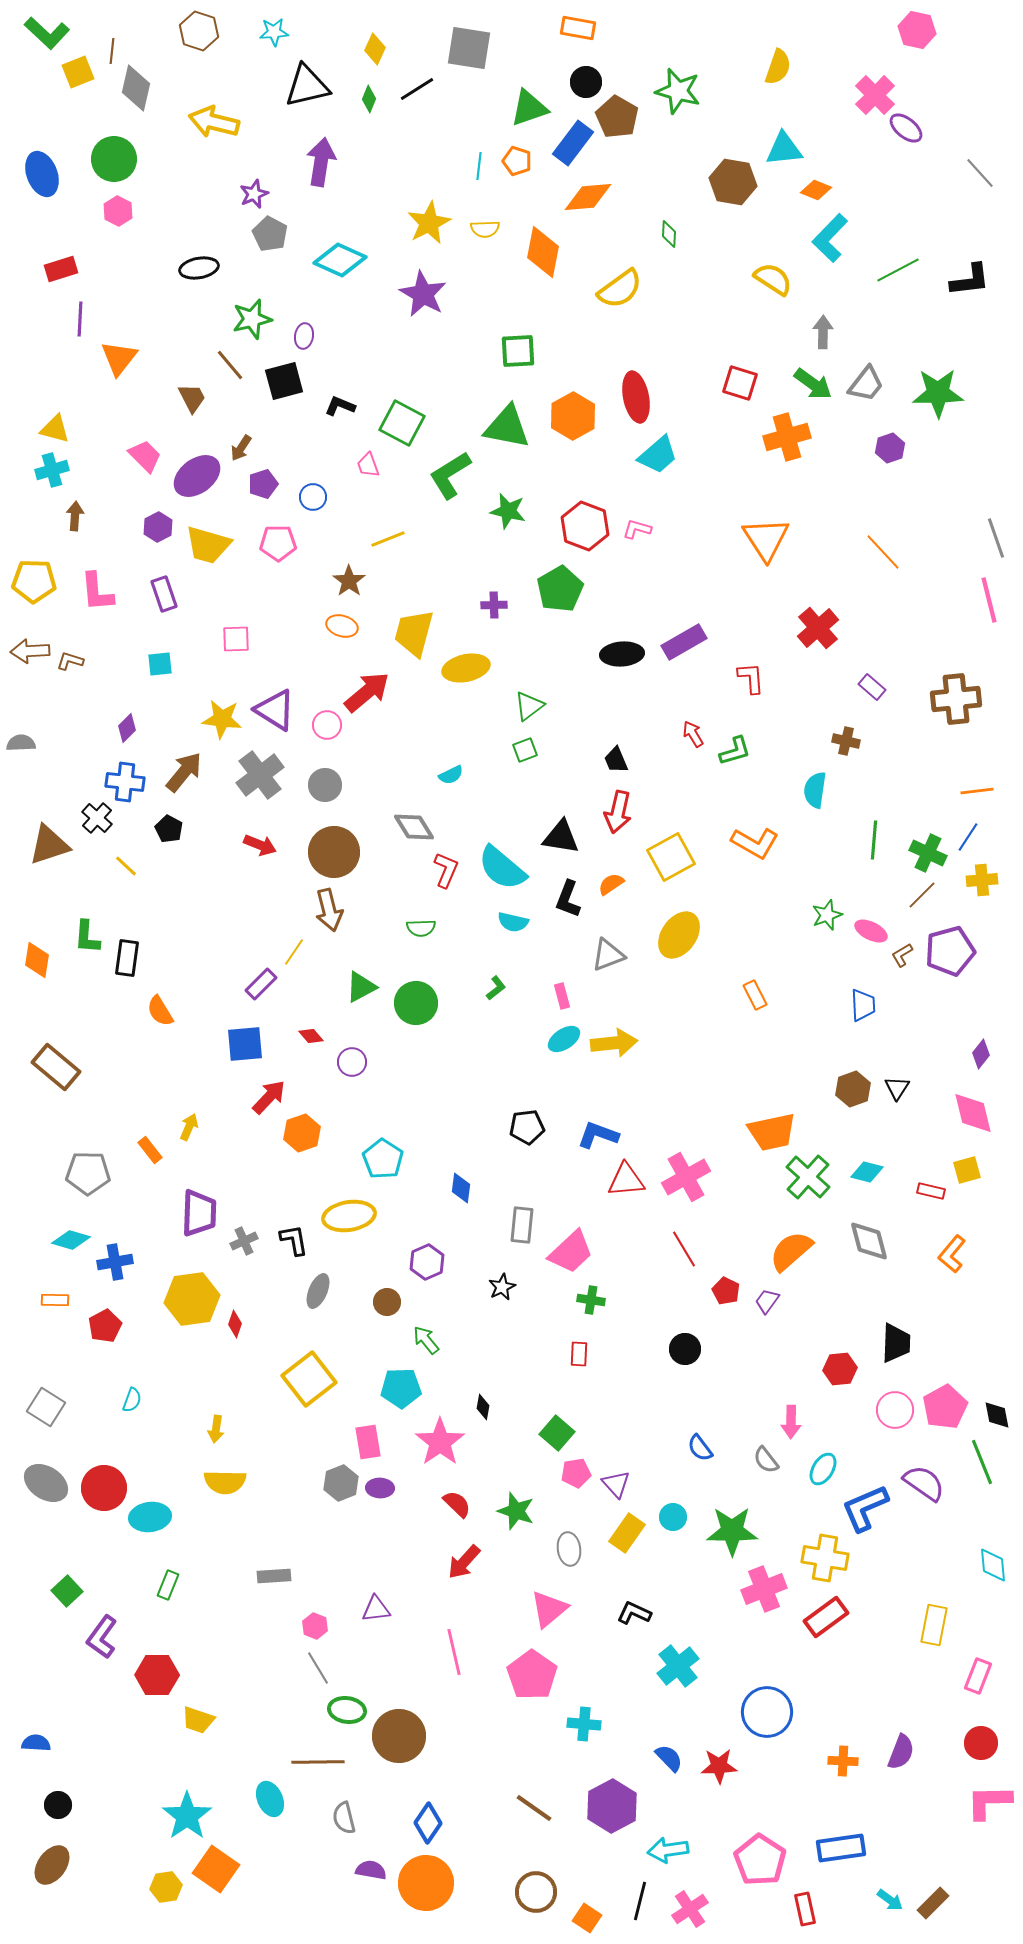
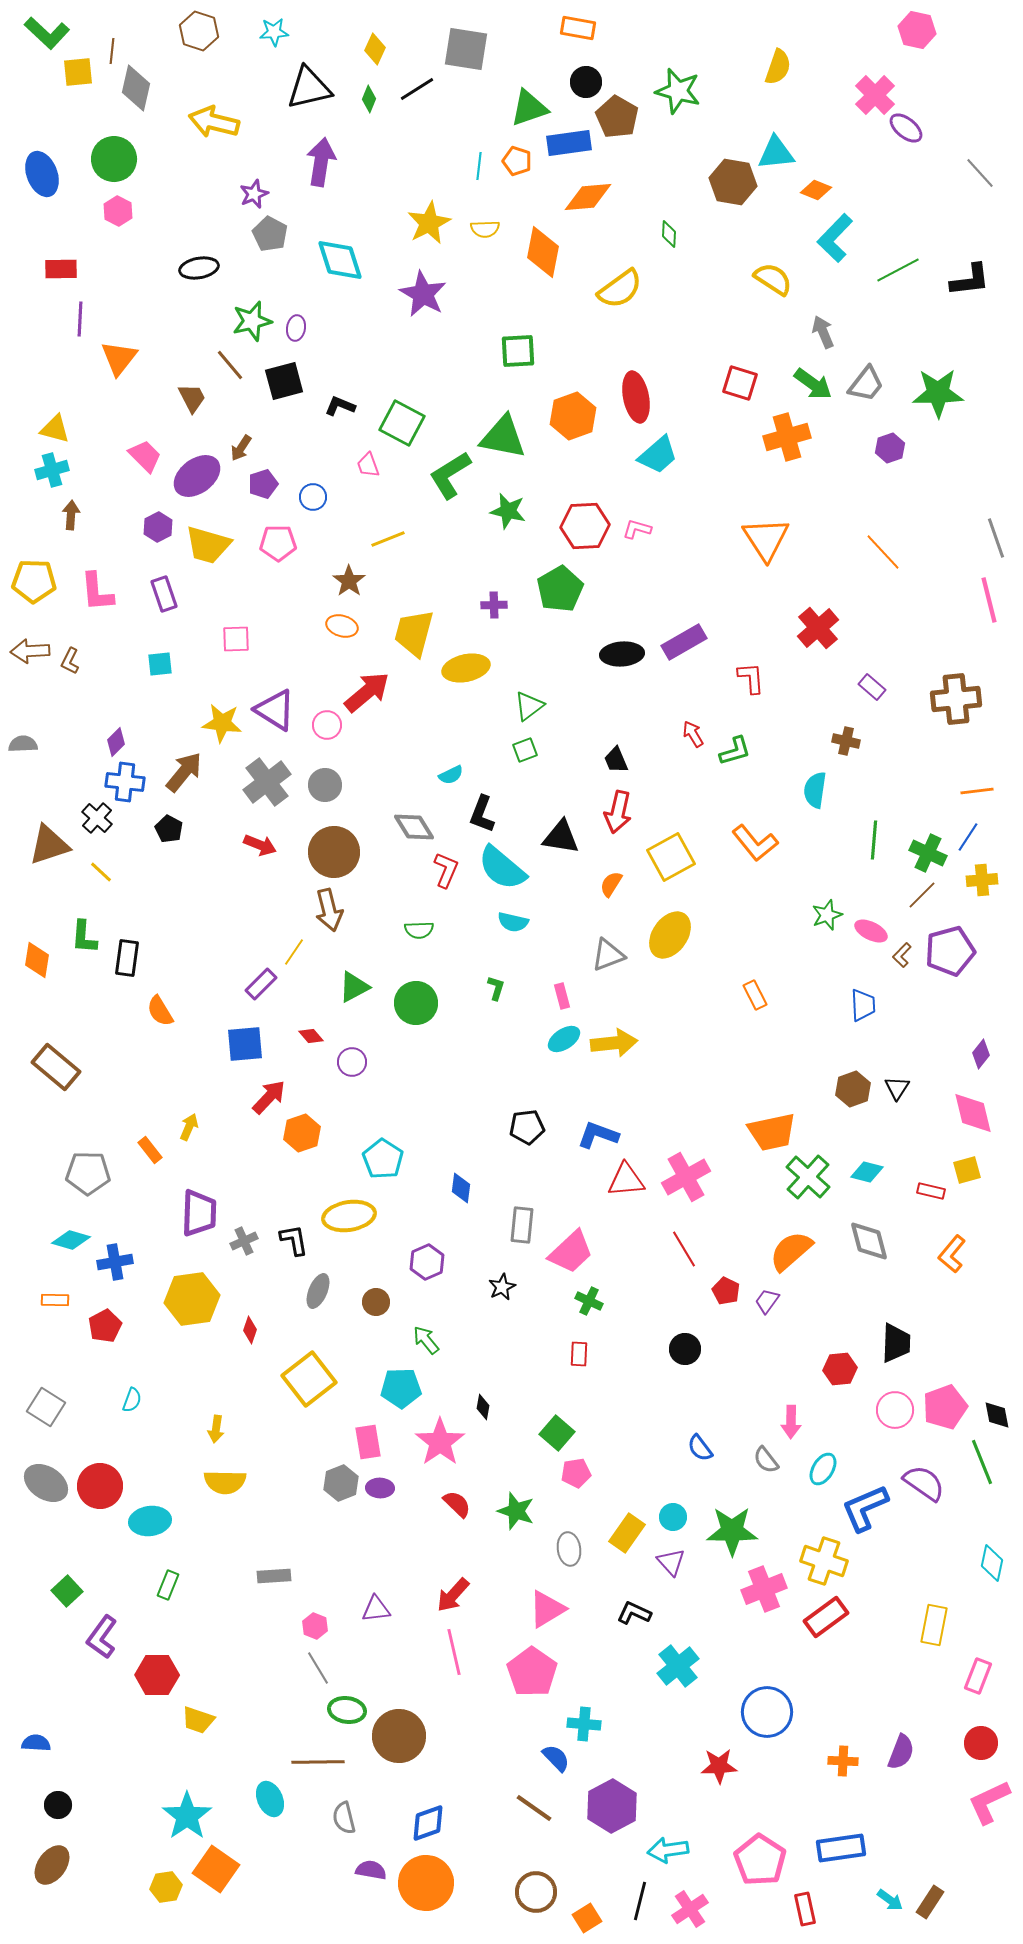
gray square at (469, 48): moved 3 px left, 1 px down
yellow square at (78, 72): rotated 16 degrees clockwise
black triangle at (307, 86): moved 2 px right, 2 px down
blue rectangle at (573, 143): moved 4 px left; rotated 45 degrees clockwise
cyan triangle at (784, 149): moved 8 px left, 4 px down
cyan L-shape at (830, 238): moved 5 px right
cyan diamond at (340, 260): rotated 48 degrees clockwise
red rectangle at (61, 269): rotated 16 degrees clockwise
green star at (252, 319): moved 2 px down
gray arrow at (823, 332): rotated 24 degrees counterclockwise
purple ellipse at (304, 336): moved 8 px left, 8 px up
orange hexagon at (573, 416): rotated 9 degrees clockwise
green triangle at (507, 427): moved 4 px left, 10 px down
brown arrow at (75, 516): moved 4 px left, 1 px up
red hexagon at (585, 526): rotated 24 degrees counterclockwise
brown L-shape at (70, 661): rotated 80 degrees counterclockwise
yellow star at (222, 719): moved 4 px down
purple diamond at (127, 728): moved 11 px left, 14 px down
gray semicircle at (21, 743): moved 2 px right, 1 px down
gray cross at (260, 775): moved 7 px right, 7 px down
orange L-shape at (755, 843): rotated 21 degrees clockwise
yellow line at (126, 866): moved 25 px left, 6 px down
orange semicircle at (611, 884): rotated 24 degrees counterclockwise
black L-shape at (568, 899): moved 86 px left, 85 px up
green semicircle at (421, 928): moved 2 px left, 2 px down
yellow ellipse at (679, 935): moved 9 px left
green L-shape at (87, 937): moved 3 px left
brown L-shape at (902, 955): rotated 15 degrees counterclockwise
green triangle at (361, 987): moved 7 px left
green L-shape at (496, 988): rotated 35 degrees counterclockwise
green cross at (591, 1300): moved 2 px left, 1 px down; rotated 16 degrees clockwise
brown circle at (387, 1302): moved 11 px left
red diamond at (235, 1324): moved 15 px right, 6 px down
pink pentagon at (945, 1407): rotated 9 degrees clockwise
purple triangle at (616, 1484): moved 55 px right, 78 px down
red circle at (104, 1488): moved 4 px left, 2 px up
cyan ellipse at (150, 1517): moved 4 px down
yellow cross at (825, 1558): moved 1 px left, 3 px down; rotated 9 degrees clockwise
red arrow at (464, 1562): moved 11 px left, 33 px down
cyan diamond at (993, 1565): moved 1 px left, 2 px up; rotated 18 degrees clockwise
pink triangle at (549, 1609): moved 2 px left; rotated 9 degrees clockwise
pink pentagon at (532, 1675): moved 3 px up
blue semicircle at (669, 1758): moved 113 px left
pink L-shape at (989, 1802): rotated 24 degrees counterclockwise
blue diamond at (428, 1823): rotated 36 degrees clockwise
brown rectangle at (933, 1903): moved 3 px left, 1 px up; rotated 12 degrees counterclockwise
orange square at (587, 1918): rotated 24 degrees clockwise
